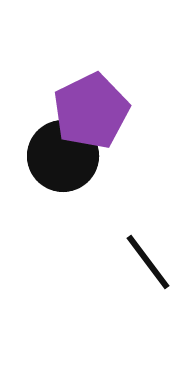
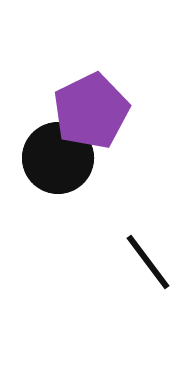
black circle: moved 5 px left, 2 px down
